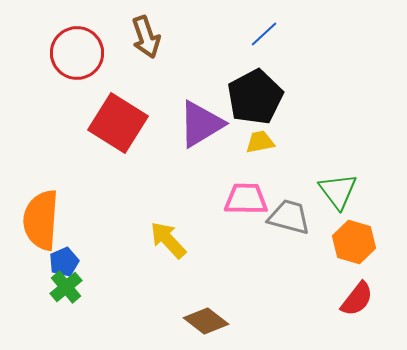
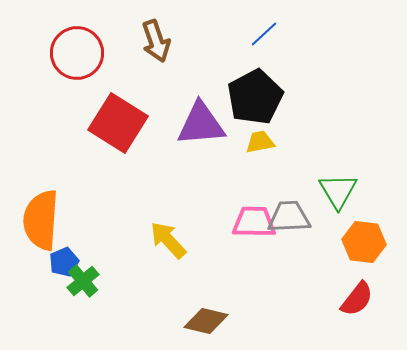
brown arrow: moved 10 px right, 4 px down
purple triangle: rotated 26 degrees clockwise
green triangle: rotated 6 degrees clockwise
pink trapezoid: moved 8 px right, 23 px down
gray trapezoid: rotated 18 degrees counterclockwise
orange hexagon: moved 10 px right; rotated 9 degrees counterclockwise
green cross: moved 17 px right, 6 px up
brown diamond: rotated 24 degrees counterclockwise
